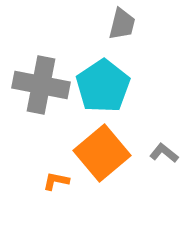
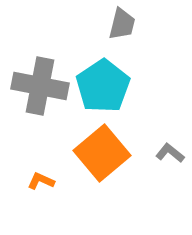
gray cross: moved 1 px left, 1 px down
gray L-shape: moved 6 px right
orange L-shape: moved 15 px left; rotated 12 degrees clockwise
